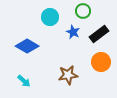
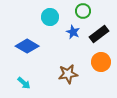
brown star: moved 1 px up
cyan arrow: moved 2 px down
